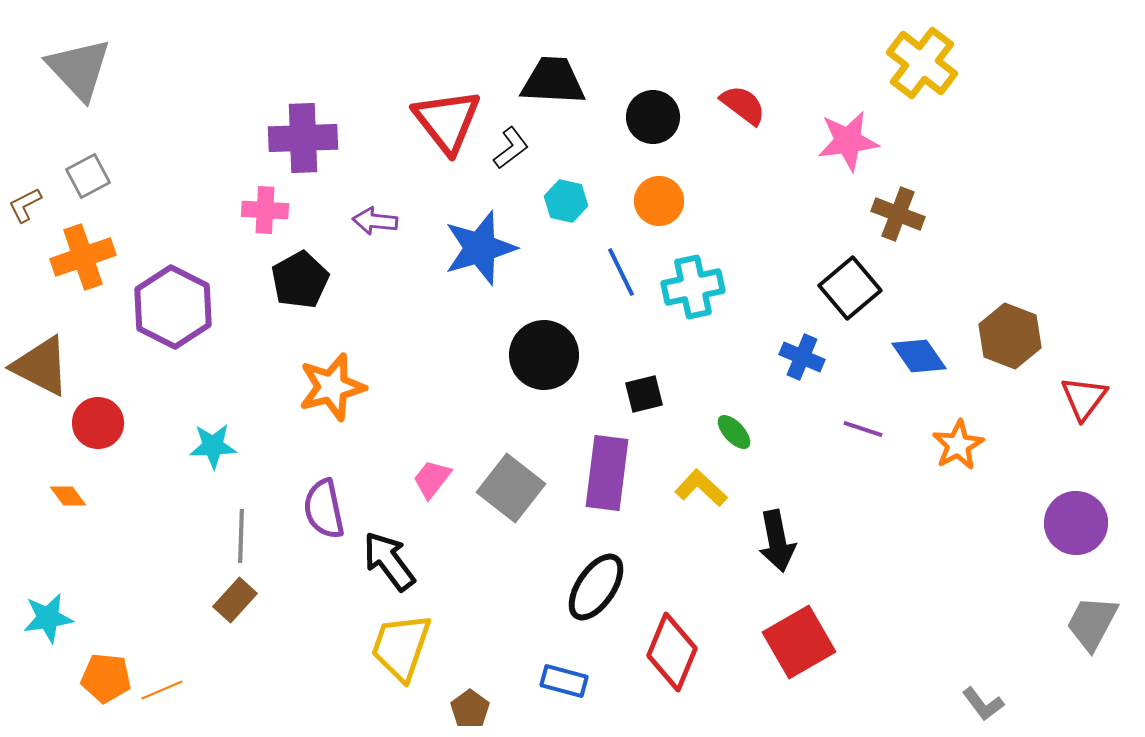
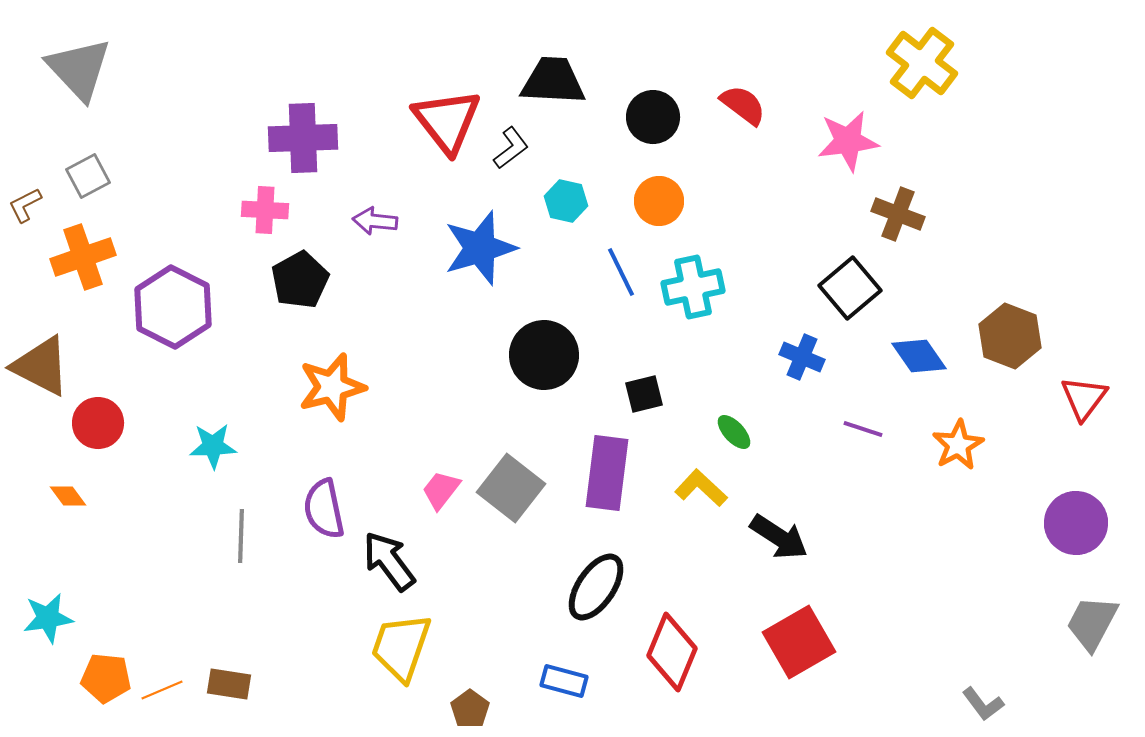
pink trapezoid at (432, 479): moved 9 px right, 11 px down
black arrow at (777, 541): moved 2 px right, 4 px up; rotated 46 degrees counterclockwise
brown rectangle at (235, 600): moved 6 px left, 84 px down; rotated 57 degrees clockwise
